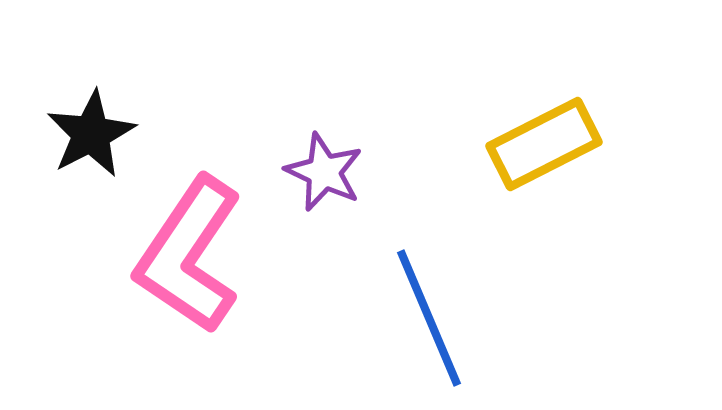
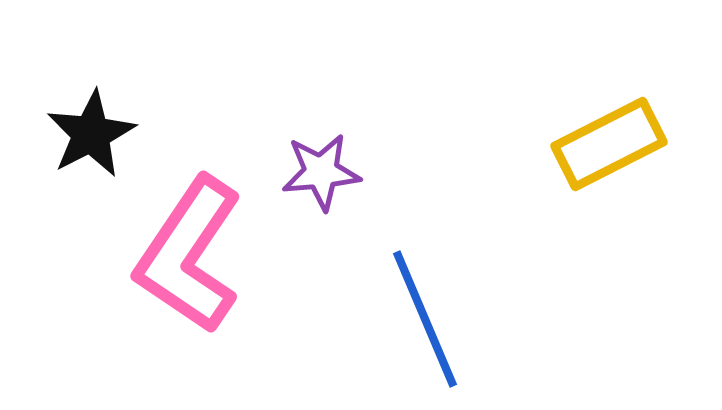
yellow rectangle: moved 65 px right
purple star: moved 3 px left; rotated 30 degrees counterclockwise
blue line: moved 4 px left, 1 px down
